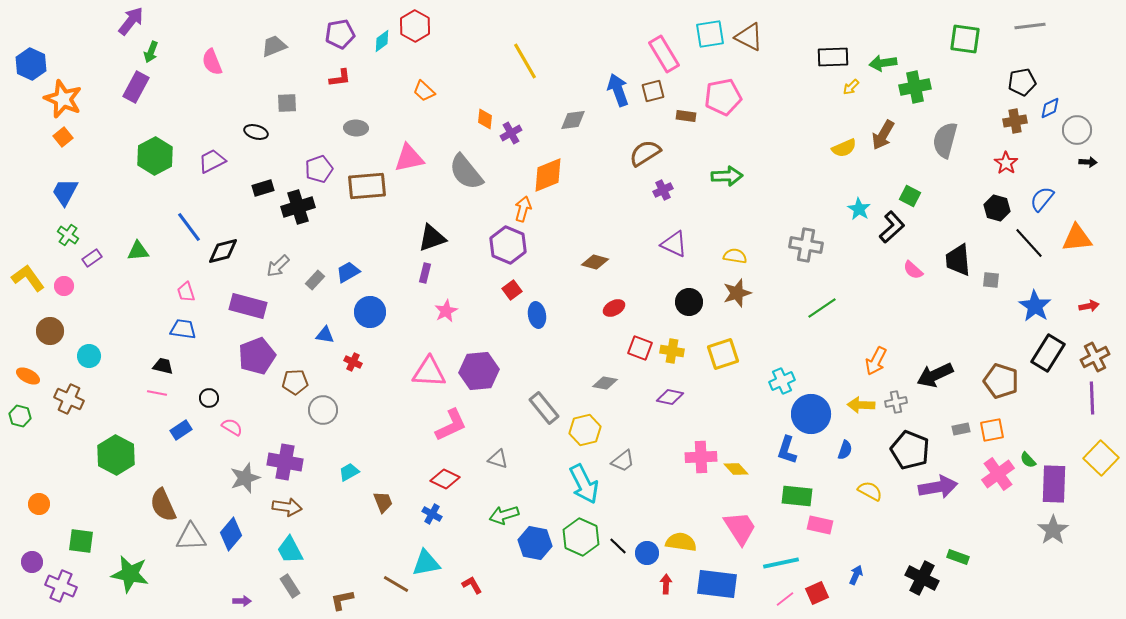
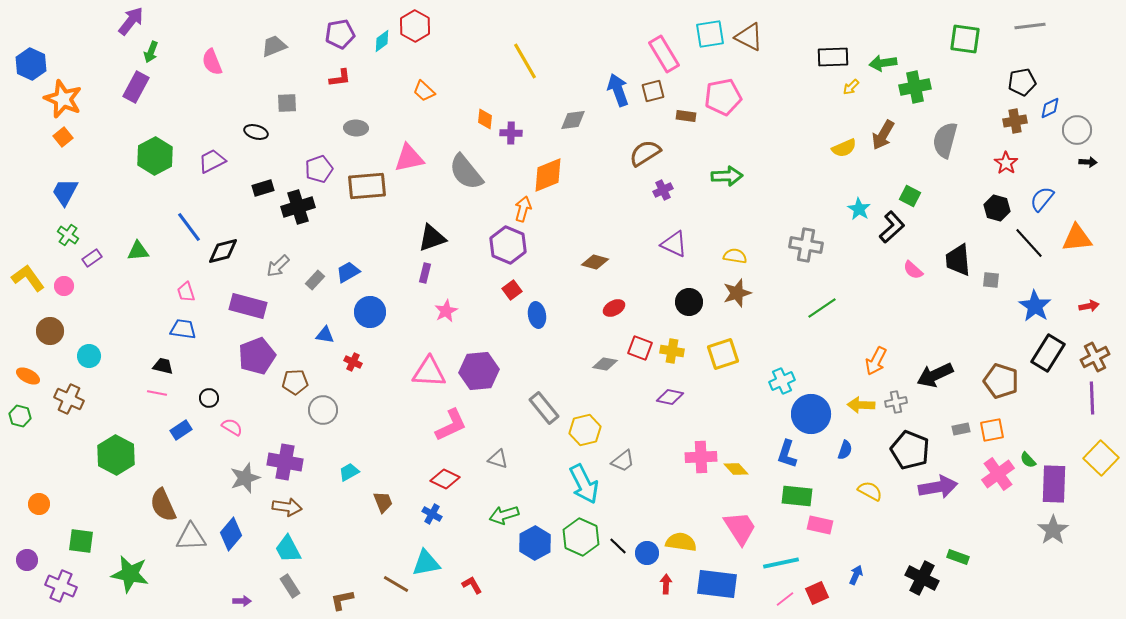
purple cross at (511, 133): rotated 30 degrees clockwise
gray diamond at (605, 383): moved 19 px up
blue L-shape at (787, 450): moved 4 px down
blue hexagon at (535, 543): rotated 20 degrees clockwise
cyan trapezoid at (290, 550): moved 2 px left, 1 px up
purple circle at (32, 562): moved 5 px left, 2 px up
